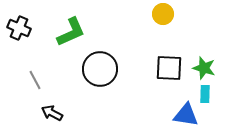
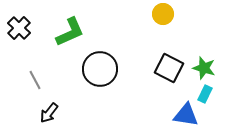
black cross: rotated 20 degrees clockwise
green L-shape: moved 1 px left
black square: rotated 24 degrees clockwise
cyan rectangle: rotated 24 degrees clockwise
black arrow: moved 3 px left; rotated 80 degrees counterclockwise
